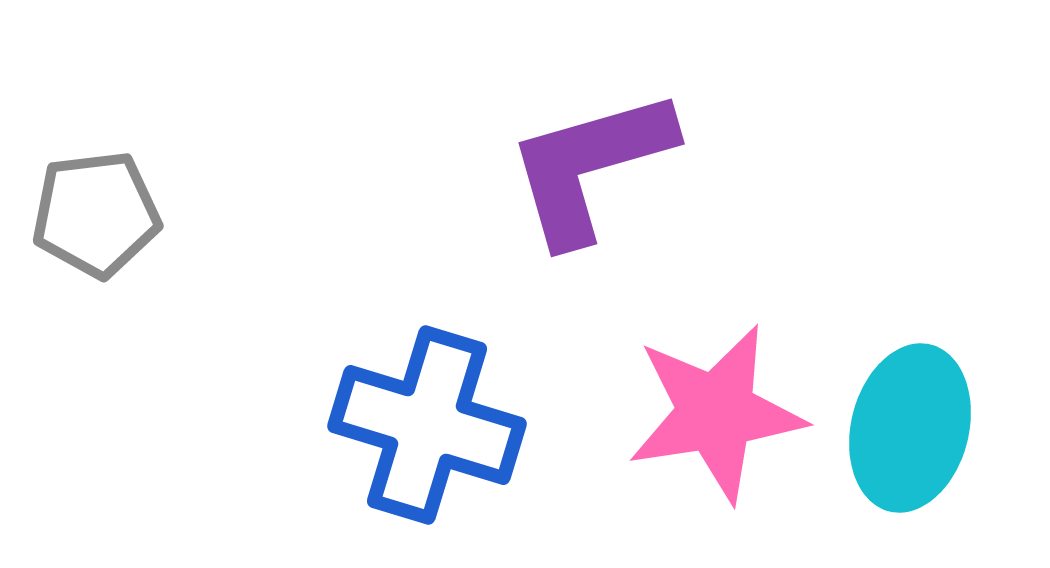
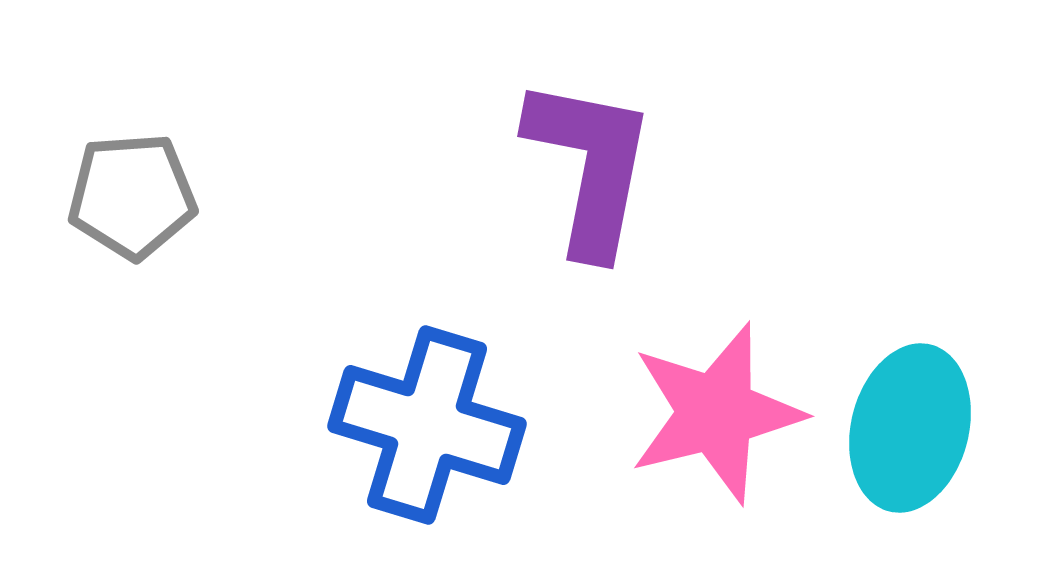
purple L-shape: rotated 117 degrees clockwise
gray pentagon: moved 36 px right, 18 px up; rotated 3 degrees clockwise
pink star: rotated 5 degrees counterclockwise
